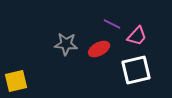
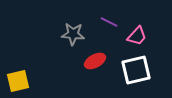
purple line: moved 3 px left, 2 px up
gray star: moved 7 px right, 10 px up
red ellipse: moved 4 px left, 12 px down
yellow square: moved 2 px right
